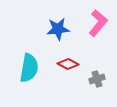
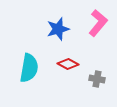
blue star: rotated 10 degrees counterclockwise
gray cross: rotated 28 degrees clockwise
